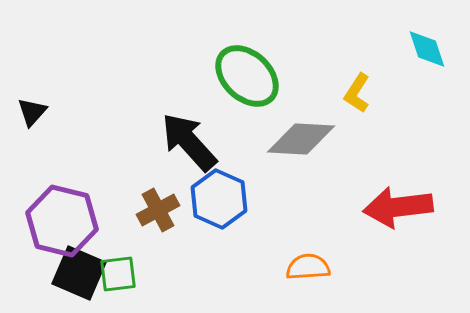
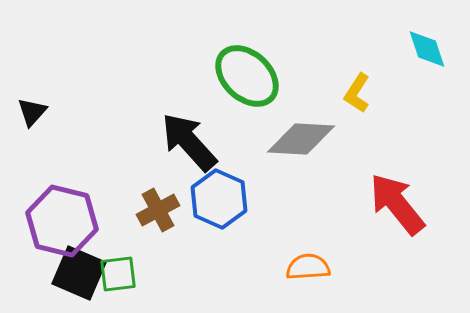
red arrow: moved 1 px left, 3 px up; rotated 58 degrees clockwise
